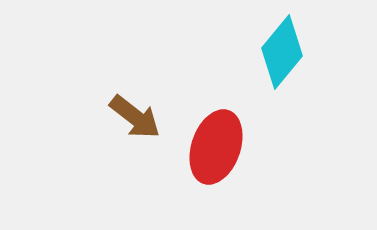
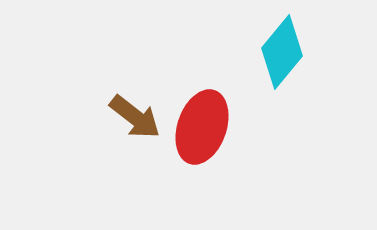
red ellipse: moved 14 px left, 20 px up
